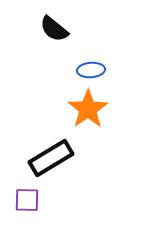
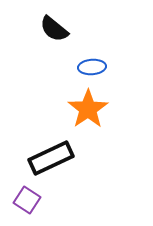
blue ellipse: moved 1 px right, 3 px up
black rectangle: rotated 6 degrees clockwise
purple square: rotated 32 degrees clockwise
